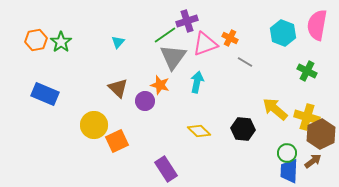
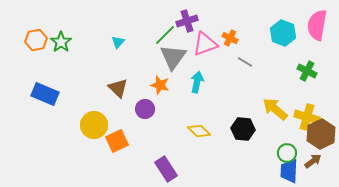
green line: rotated 10 degrees counterclockwise
purple circle: moved 8 px down
